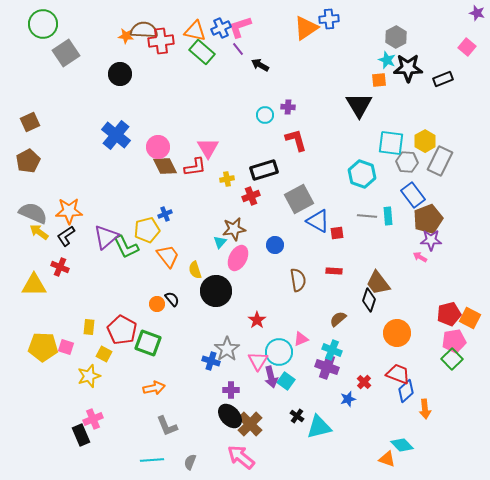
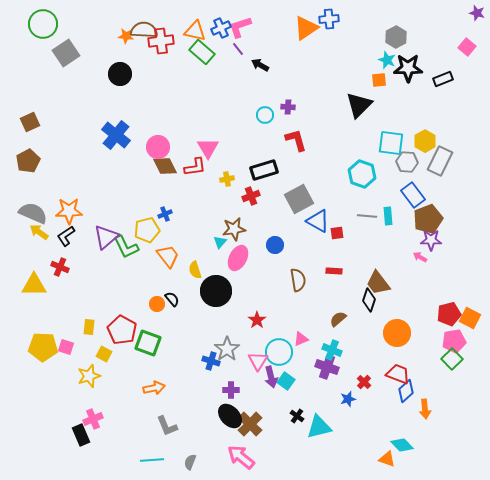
black triangle at (359, 105): rotated 16 degrees clockwise
